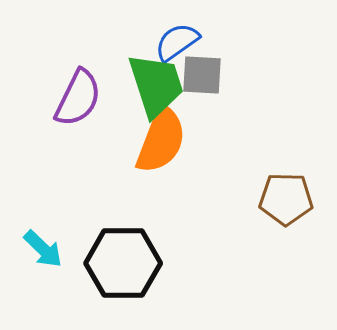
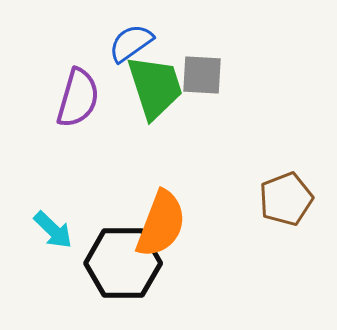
blue semicircle: moved 46 px left, 1 px down
green trapezoid: moved 1 px left, 2 px down
purple semicircle: rotated 10 degrees counterclockwise
orange semicircle: moved 84 px down
brown pentagon: rotated 22 degrees counterclockwise
cyan arrow: moved 10 px right, 19 px up
